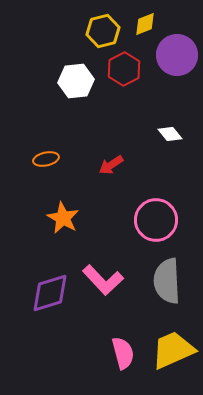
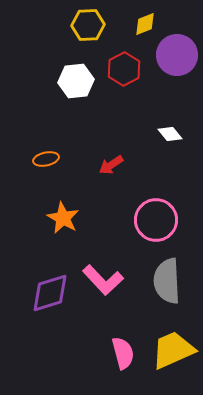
yellow hexagon: moved 15 px left, 6 px up; rotated 12 degrees clockwise
